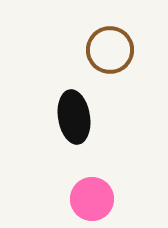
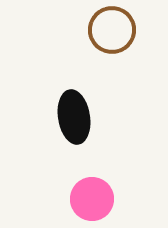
brown circle: moved 2 px right, 20 px up
